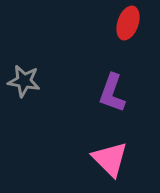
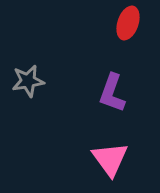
gray star: moved 4 px right; rotated 20 degrees counterclockwise
pink triangle: rotated 9 degrees clockwise
